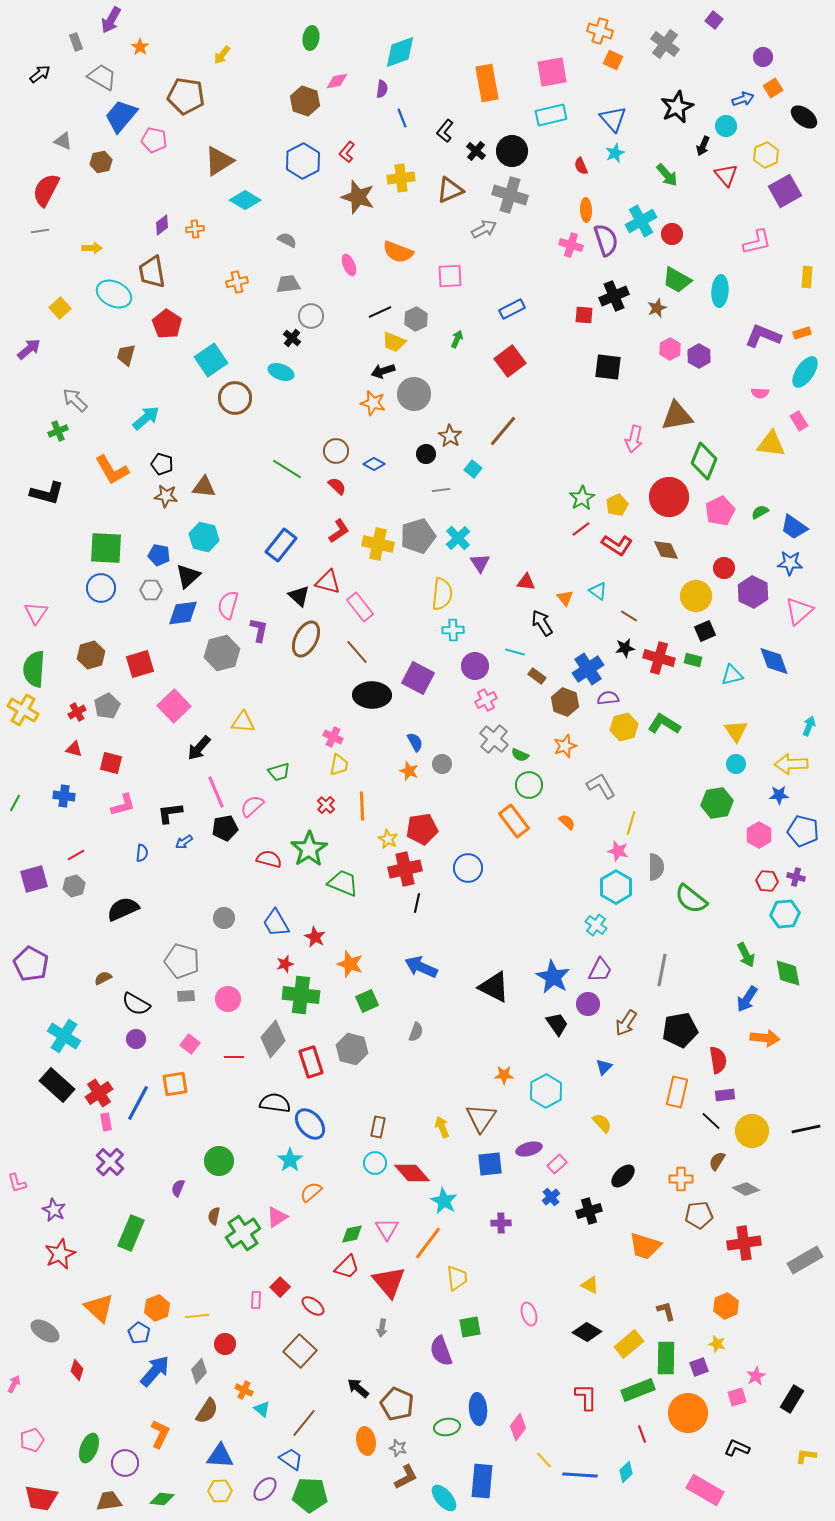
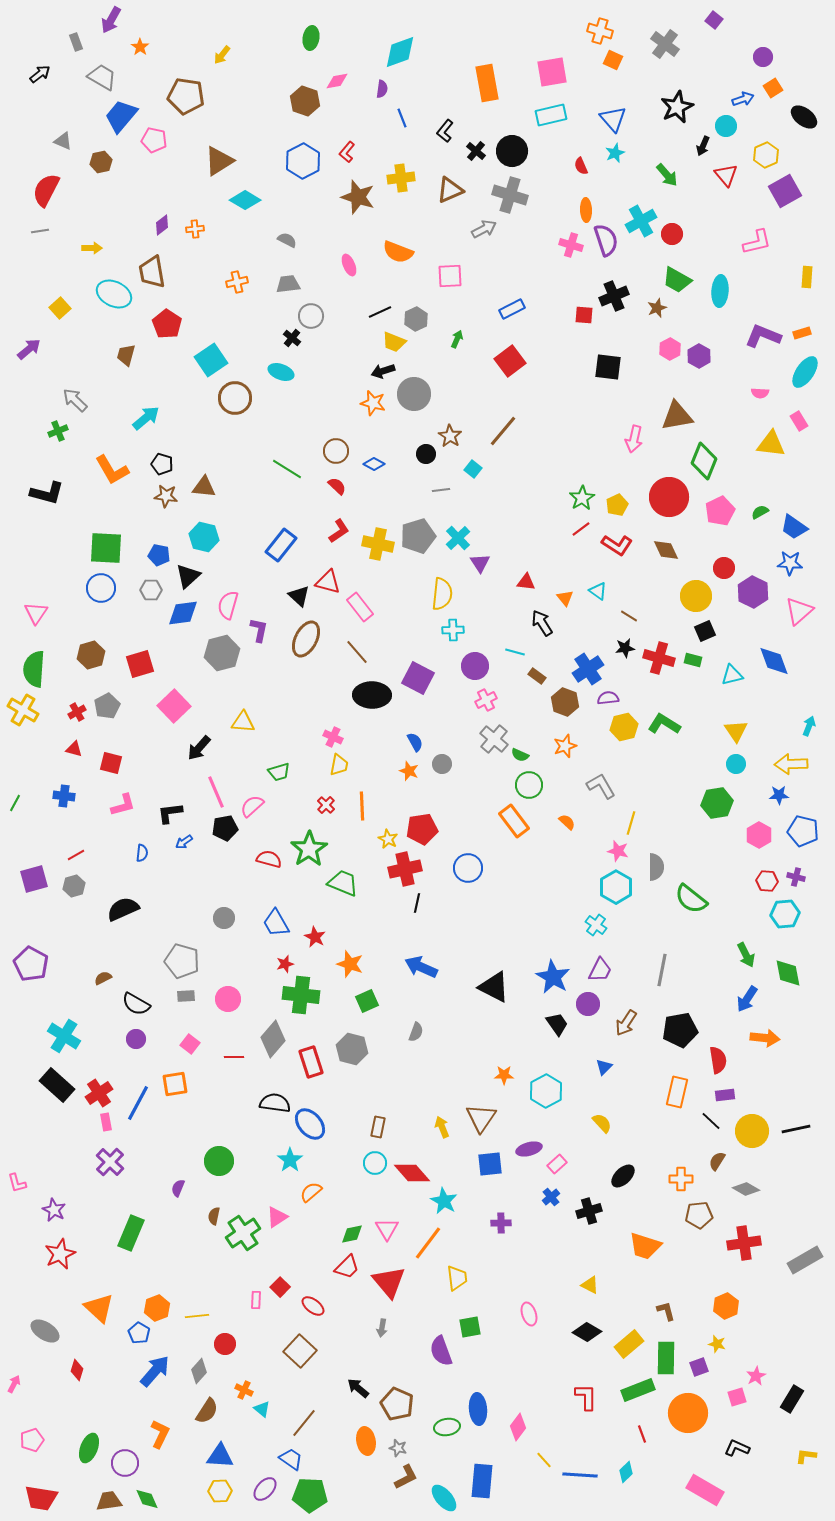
black line at (806, 1129): moved 10 px left
green diamond at (162, 1499): moved 15 px left; rotated 60 degrees clockwise
